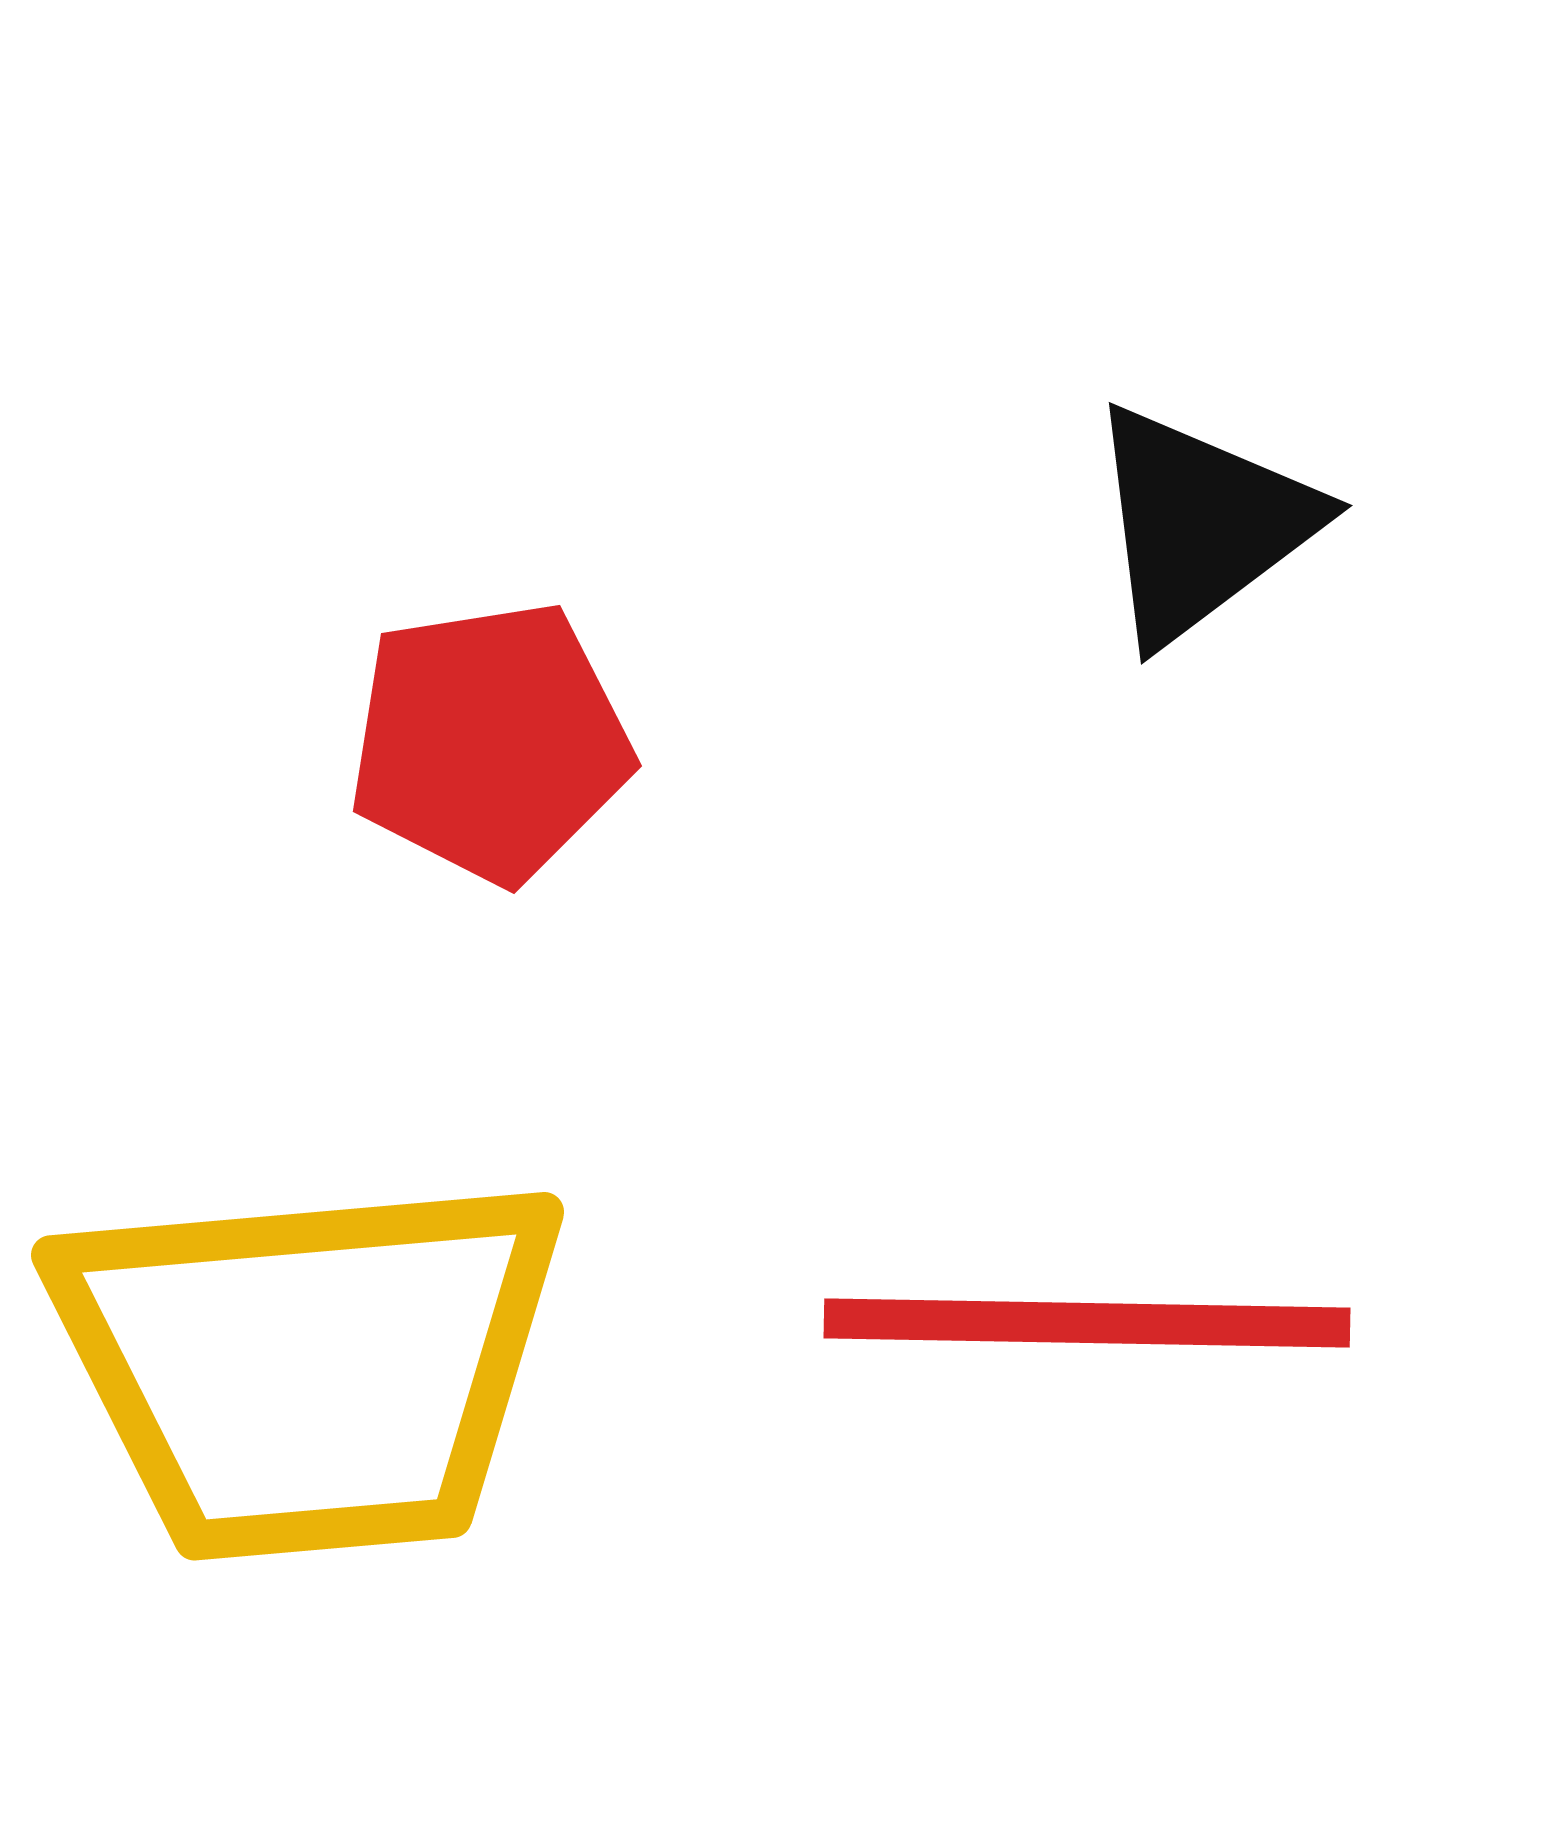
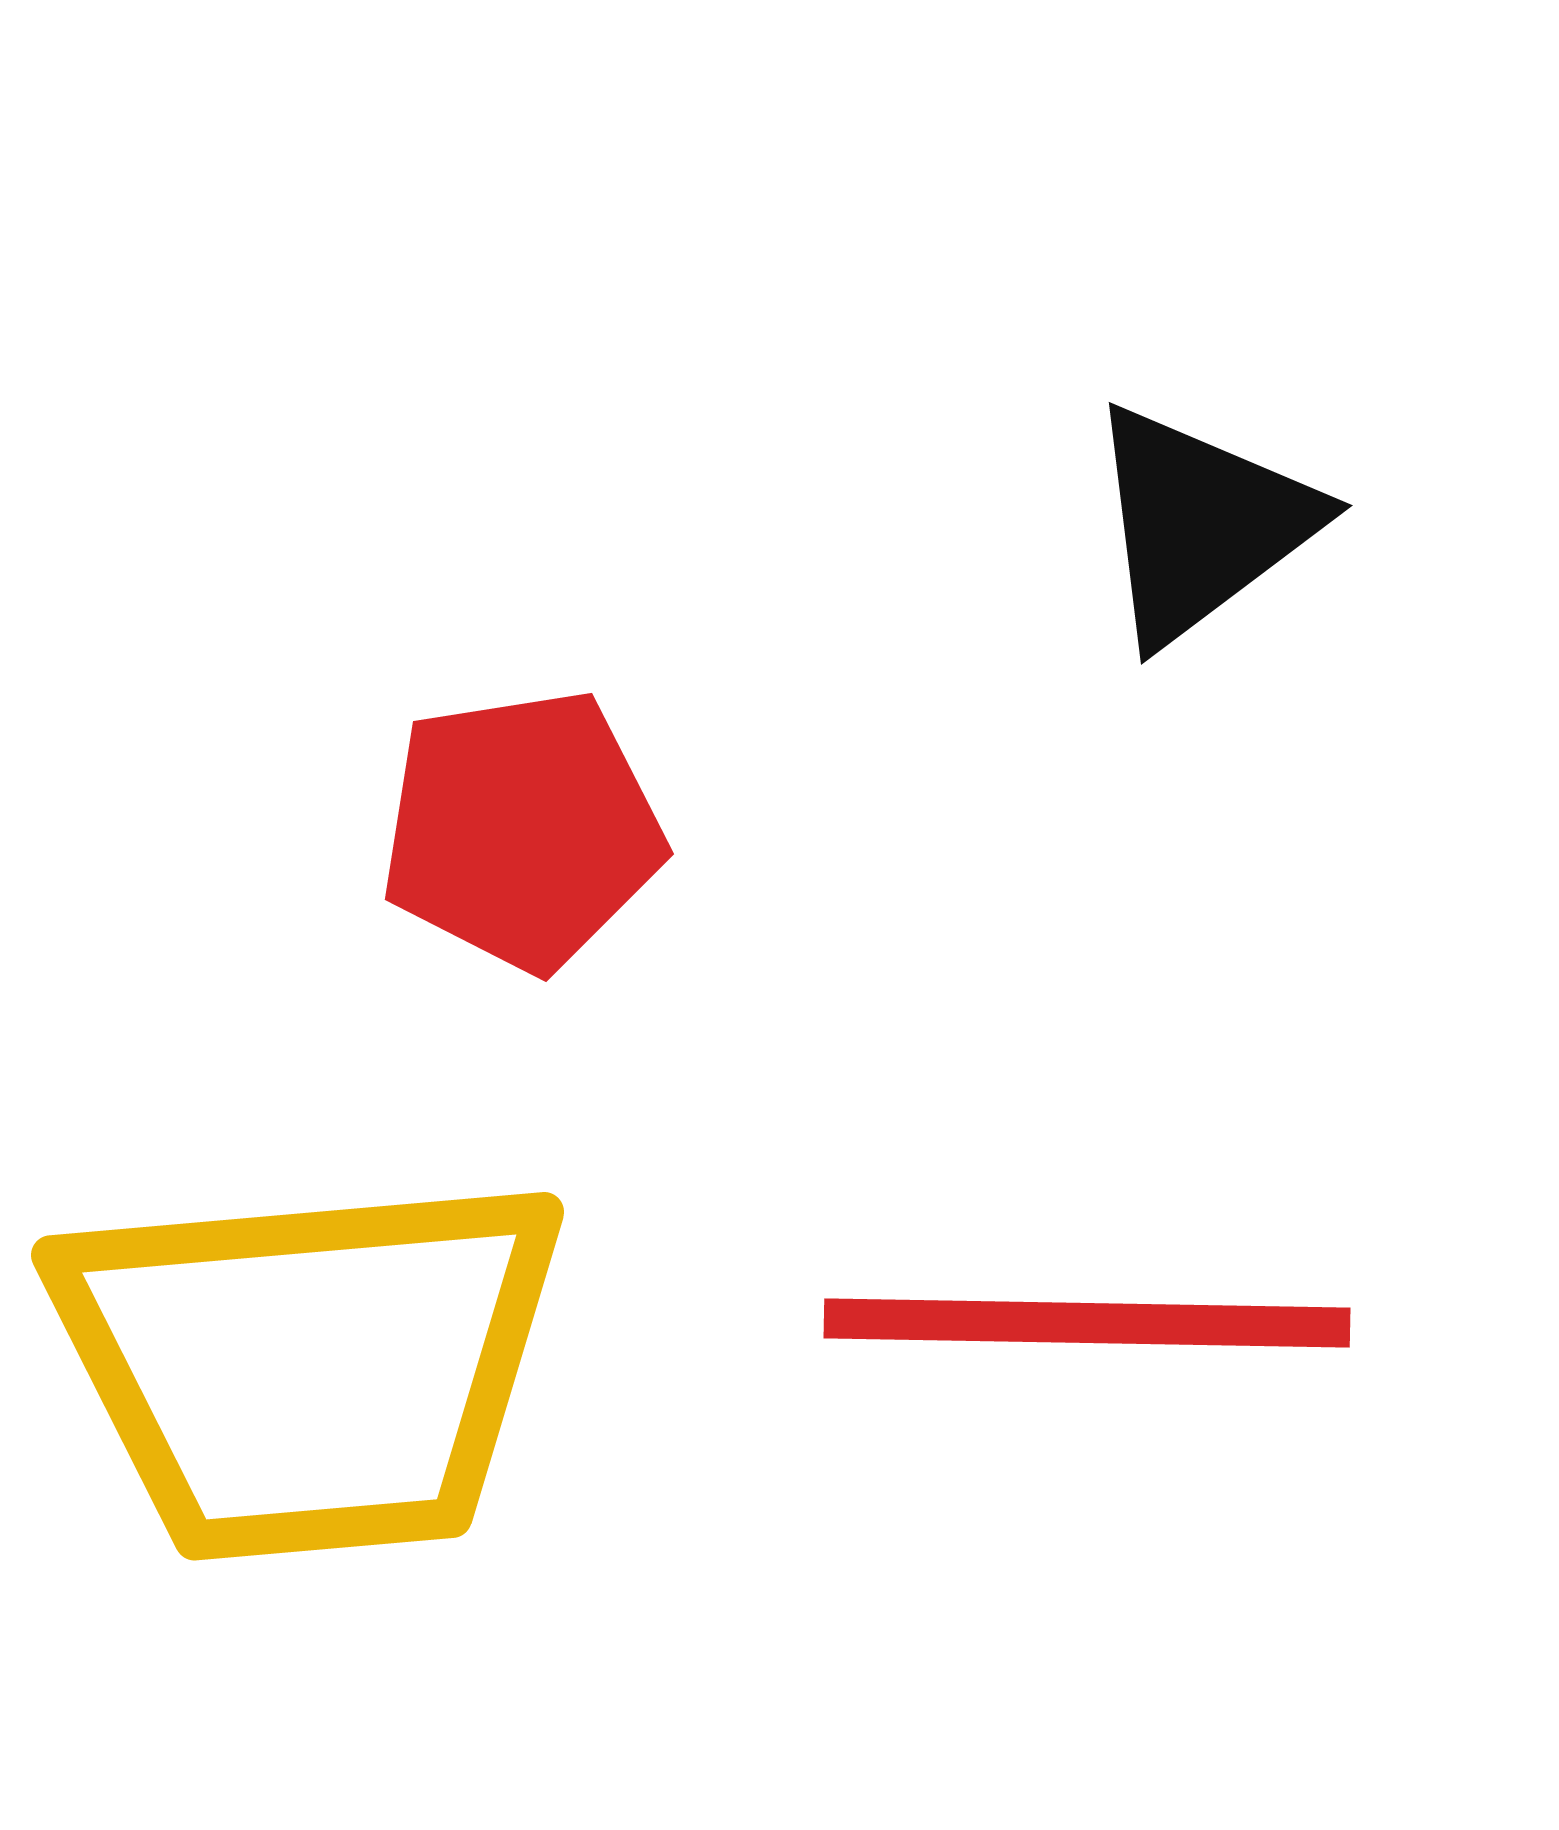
red pentagon: moved 32 px right, 88 px down
